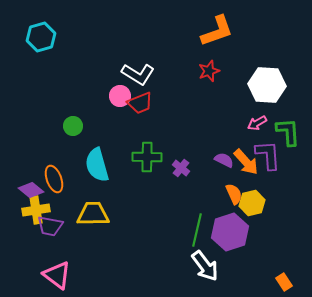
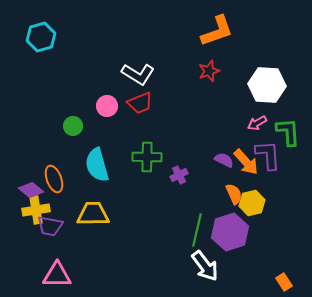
pink circle: moved 13 px left, 10 px down
purple cross: moved 2 px left, 7 px down; rotated 24 degrees clockwise
pink triangle: rotated 36 degrees counterclockwise
